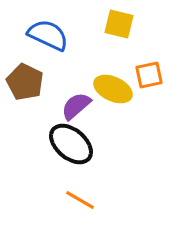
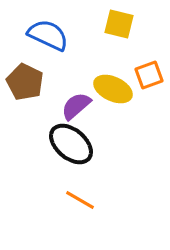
orange square: rotated 8 degrees counterclockwise
